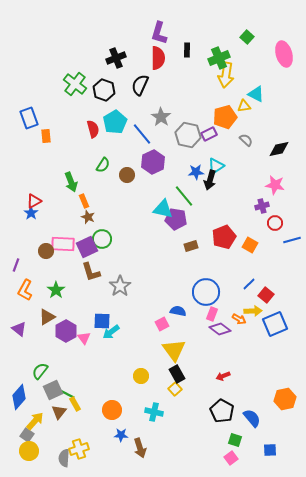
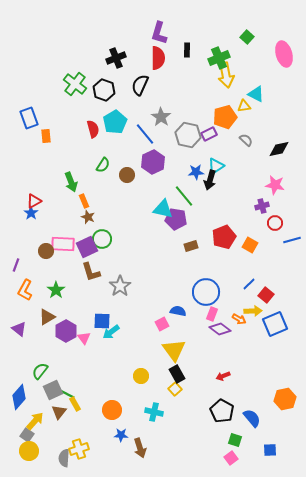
yellow arrow at (226, 75): rotated 20 degrees counterclockwise
blue line at (142, 134): moved 3 px right
